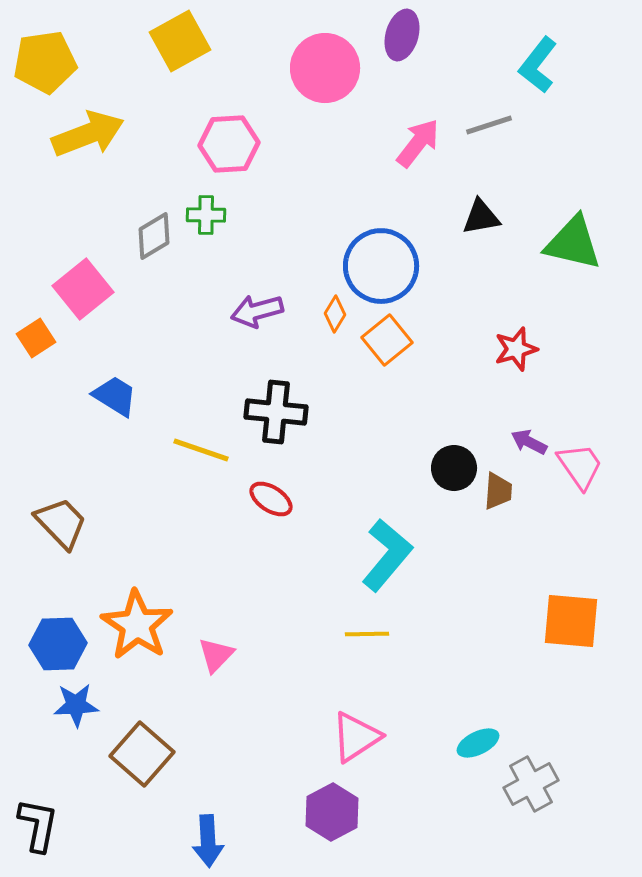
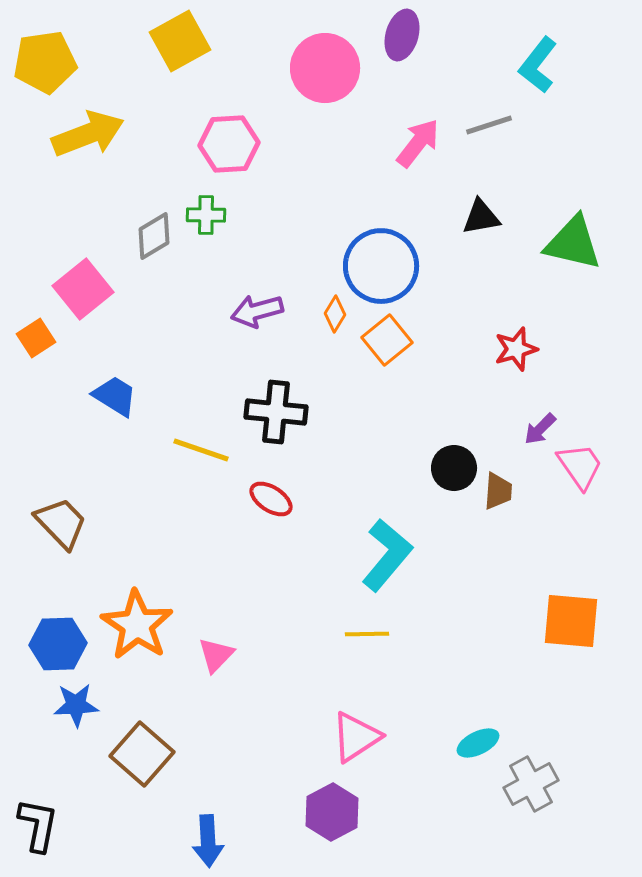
purple arrow at (529, 442): moved 11 px right, 13 px up; rotated 72 degrees counterclockwise
